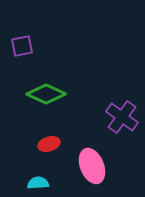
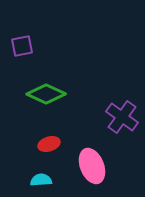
cyan semicircle: moved 3 px right, 3 px up
